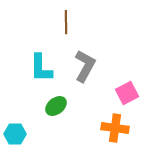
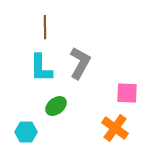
brown line: moved 21 px left, 5 px down
gray L-shape: moved 5 px left, 3 px up
pink square: rotated 30 degrees clockwise
orange cross: rotated 28 degrees clockwise
cyan hexagon: moved 11 px right, 2 px up
